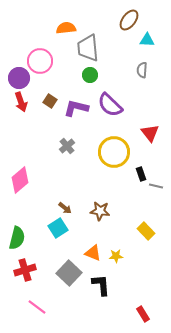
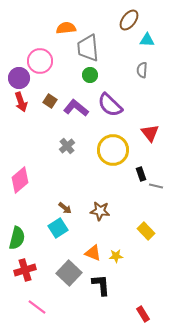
purple L-shape: rotated 25 degrees clockwise
yellow circle: moved 1 px left, 2 px up
